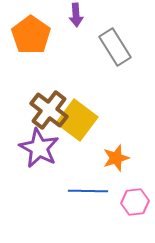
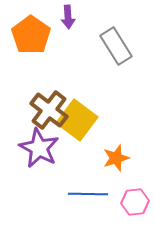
purple arrow: moved 8 px left, 2 px down
gray rectangle: moved 1 px right, 1 px up
blue line: moved 3 px down
